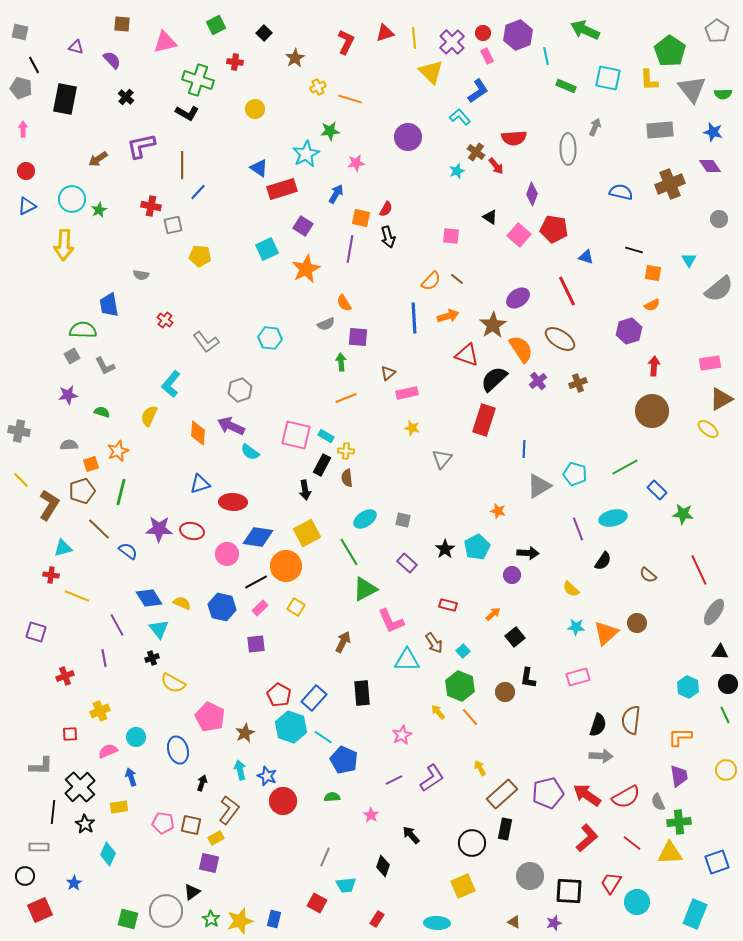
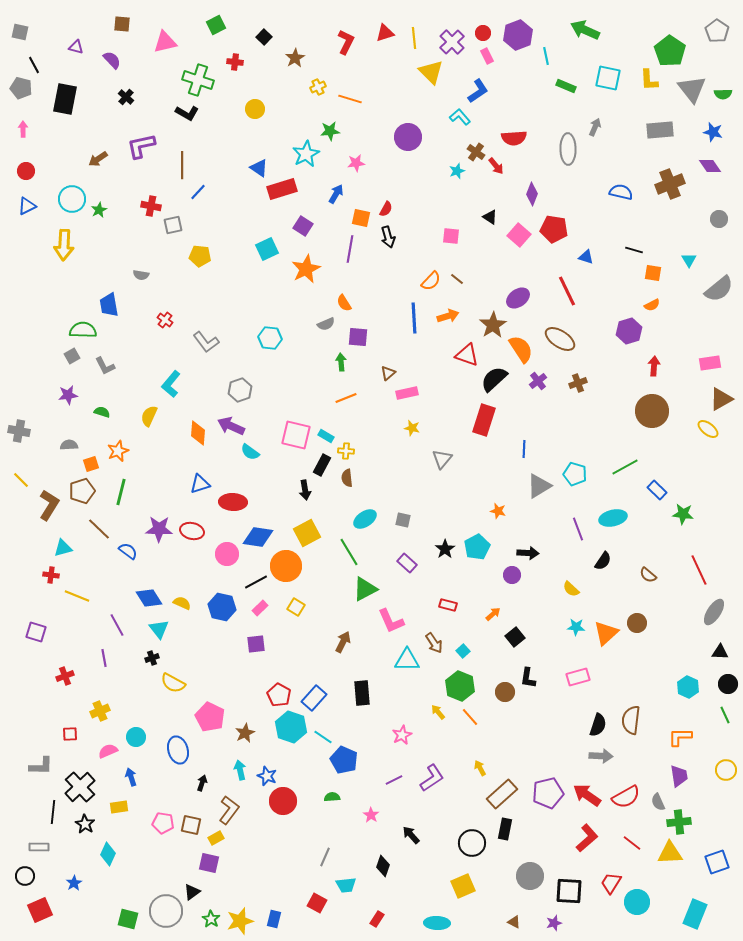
black square at (264, 33): moved 4 px down
